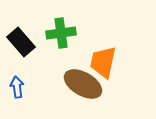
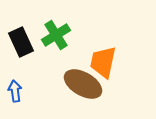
green cross: moved 5 px left, 2 px down; rotated 24 degrees counterclockwise
black rectangle: rotated 16 degrees clockwise
blue arrow: moved 2 px left, 4 px down
